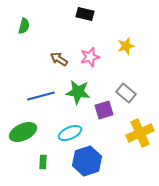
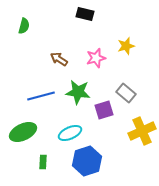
pink star: moved 6 px right, 1 px down
yellow cross: moved 2 px right, 2 px up
